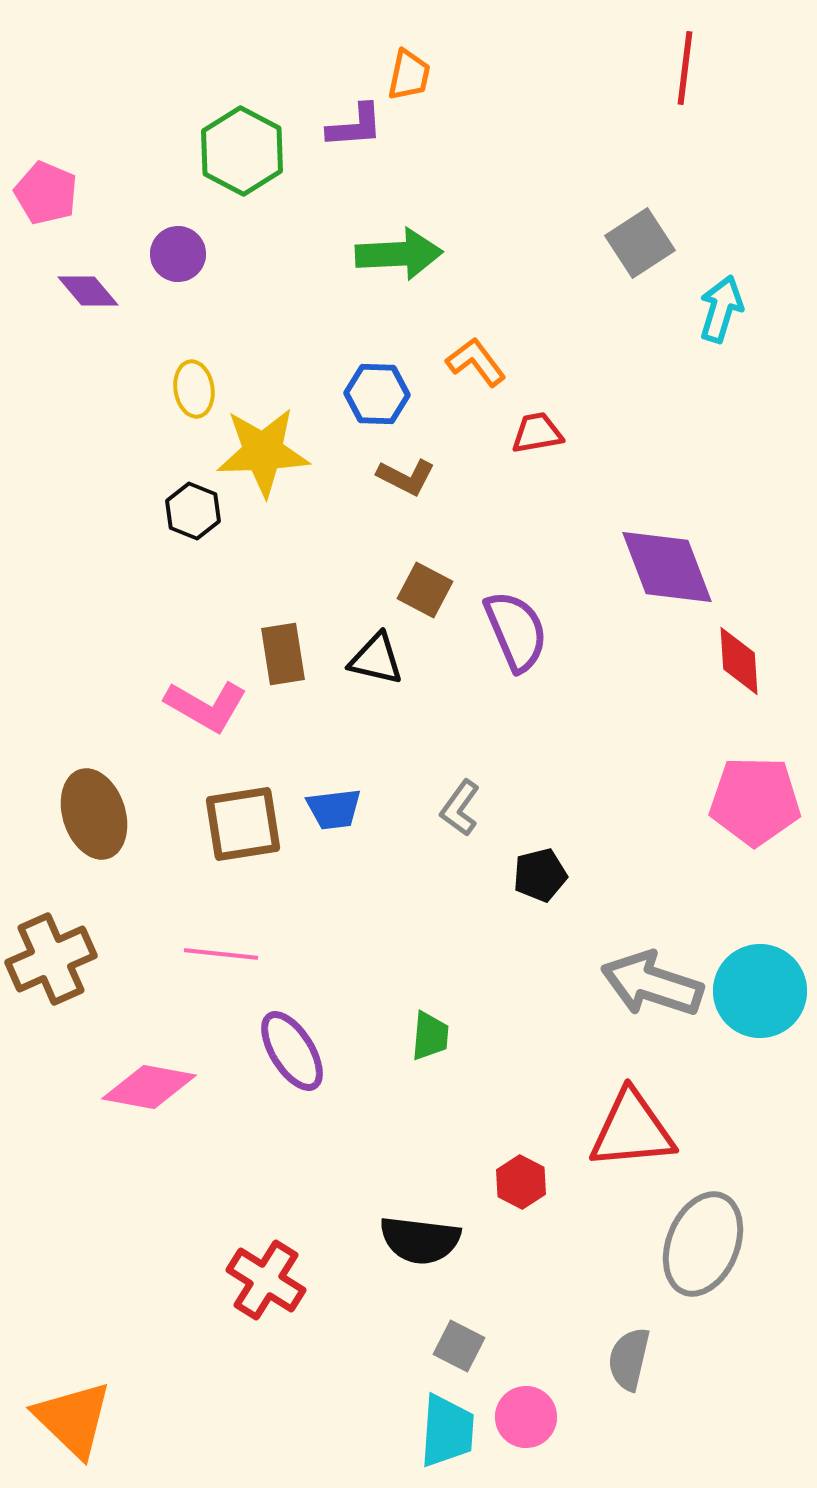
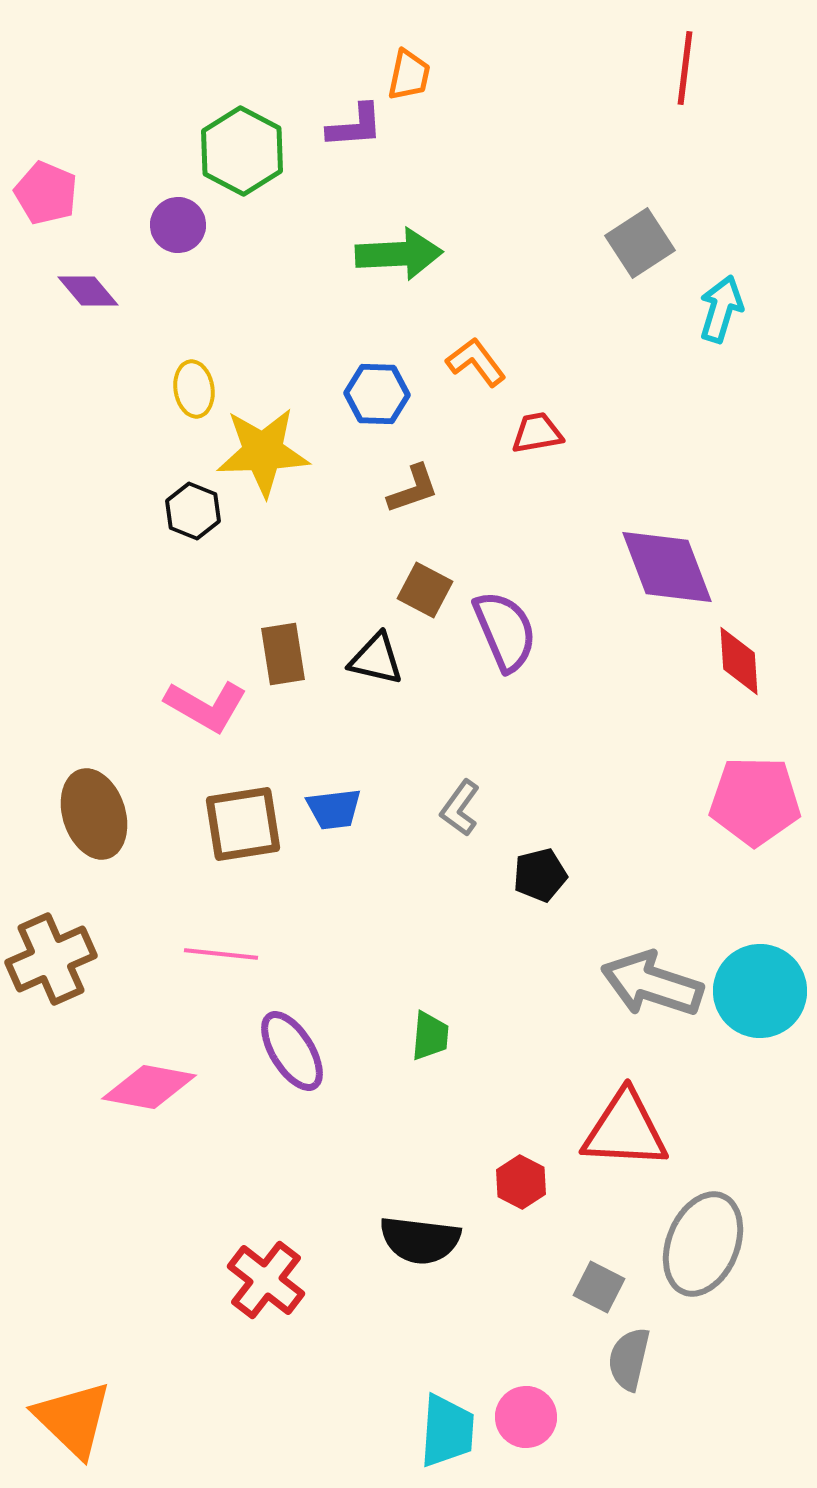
purple circle at (178, 254): moved 29 px up
brown L-shape at (406, 477): moved 7 px right, 12 px down; rotated 46 degrees counterclockwise
purple semicircle at (516, 631): moved 11 px left
red triangle at (632, 1130): moved 7 px left; rotated 8 degrees clockwise
red cross at (266, 1280): rotated 6 degrees clockwise
gray square at (459, 1346): moved 140 px right, 59 px up
